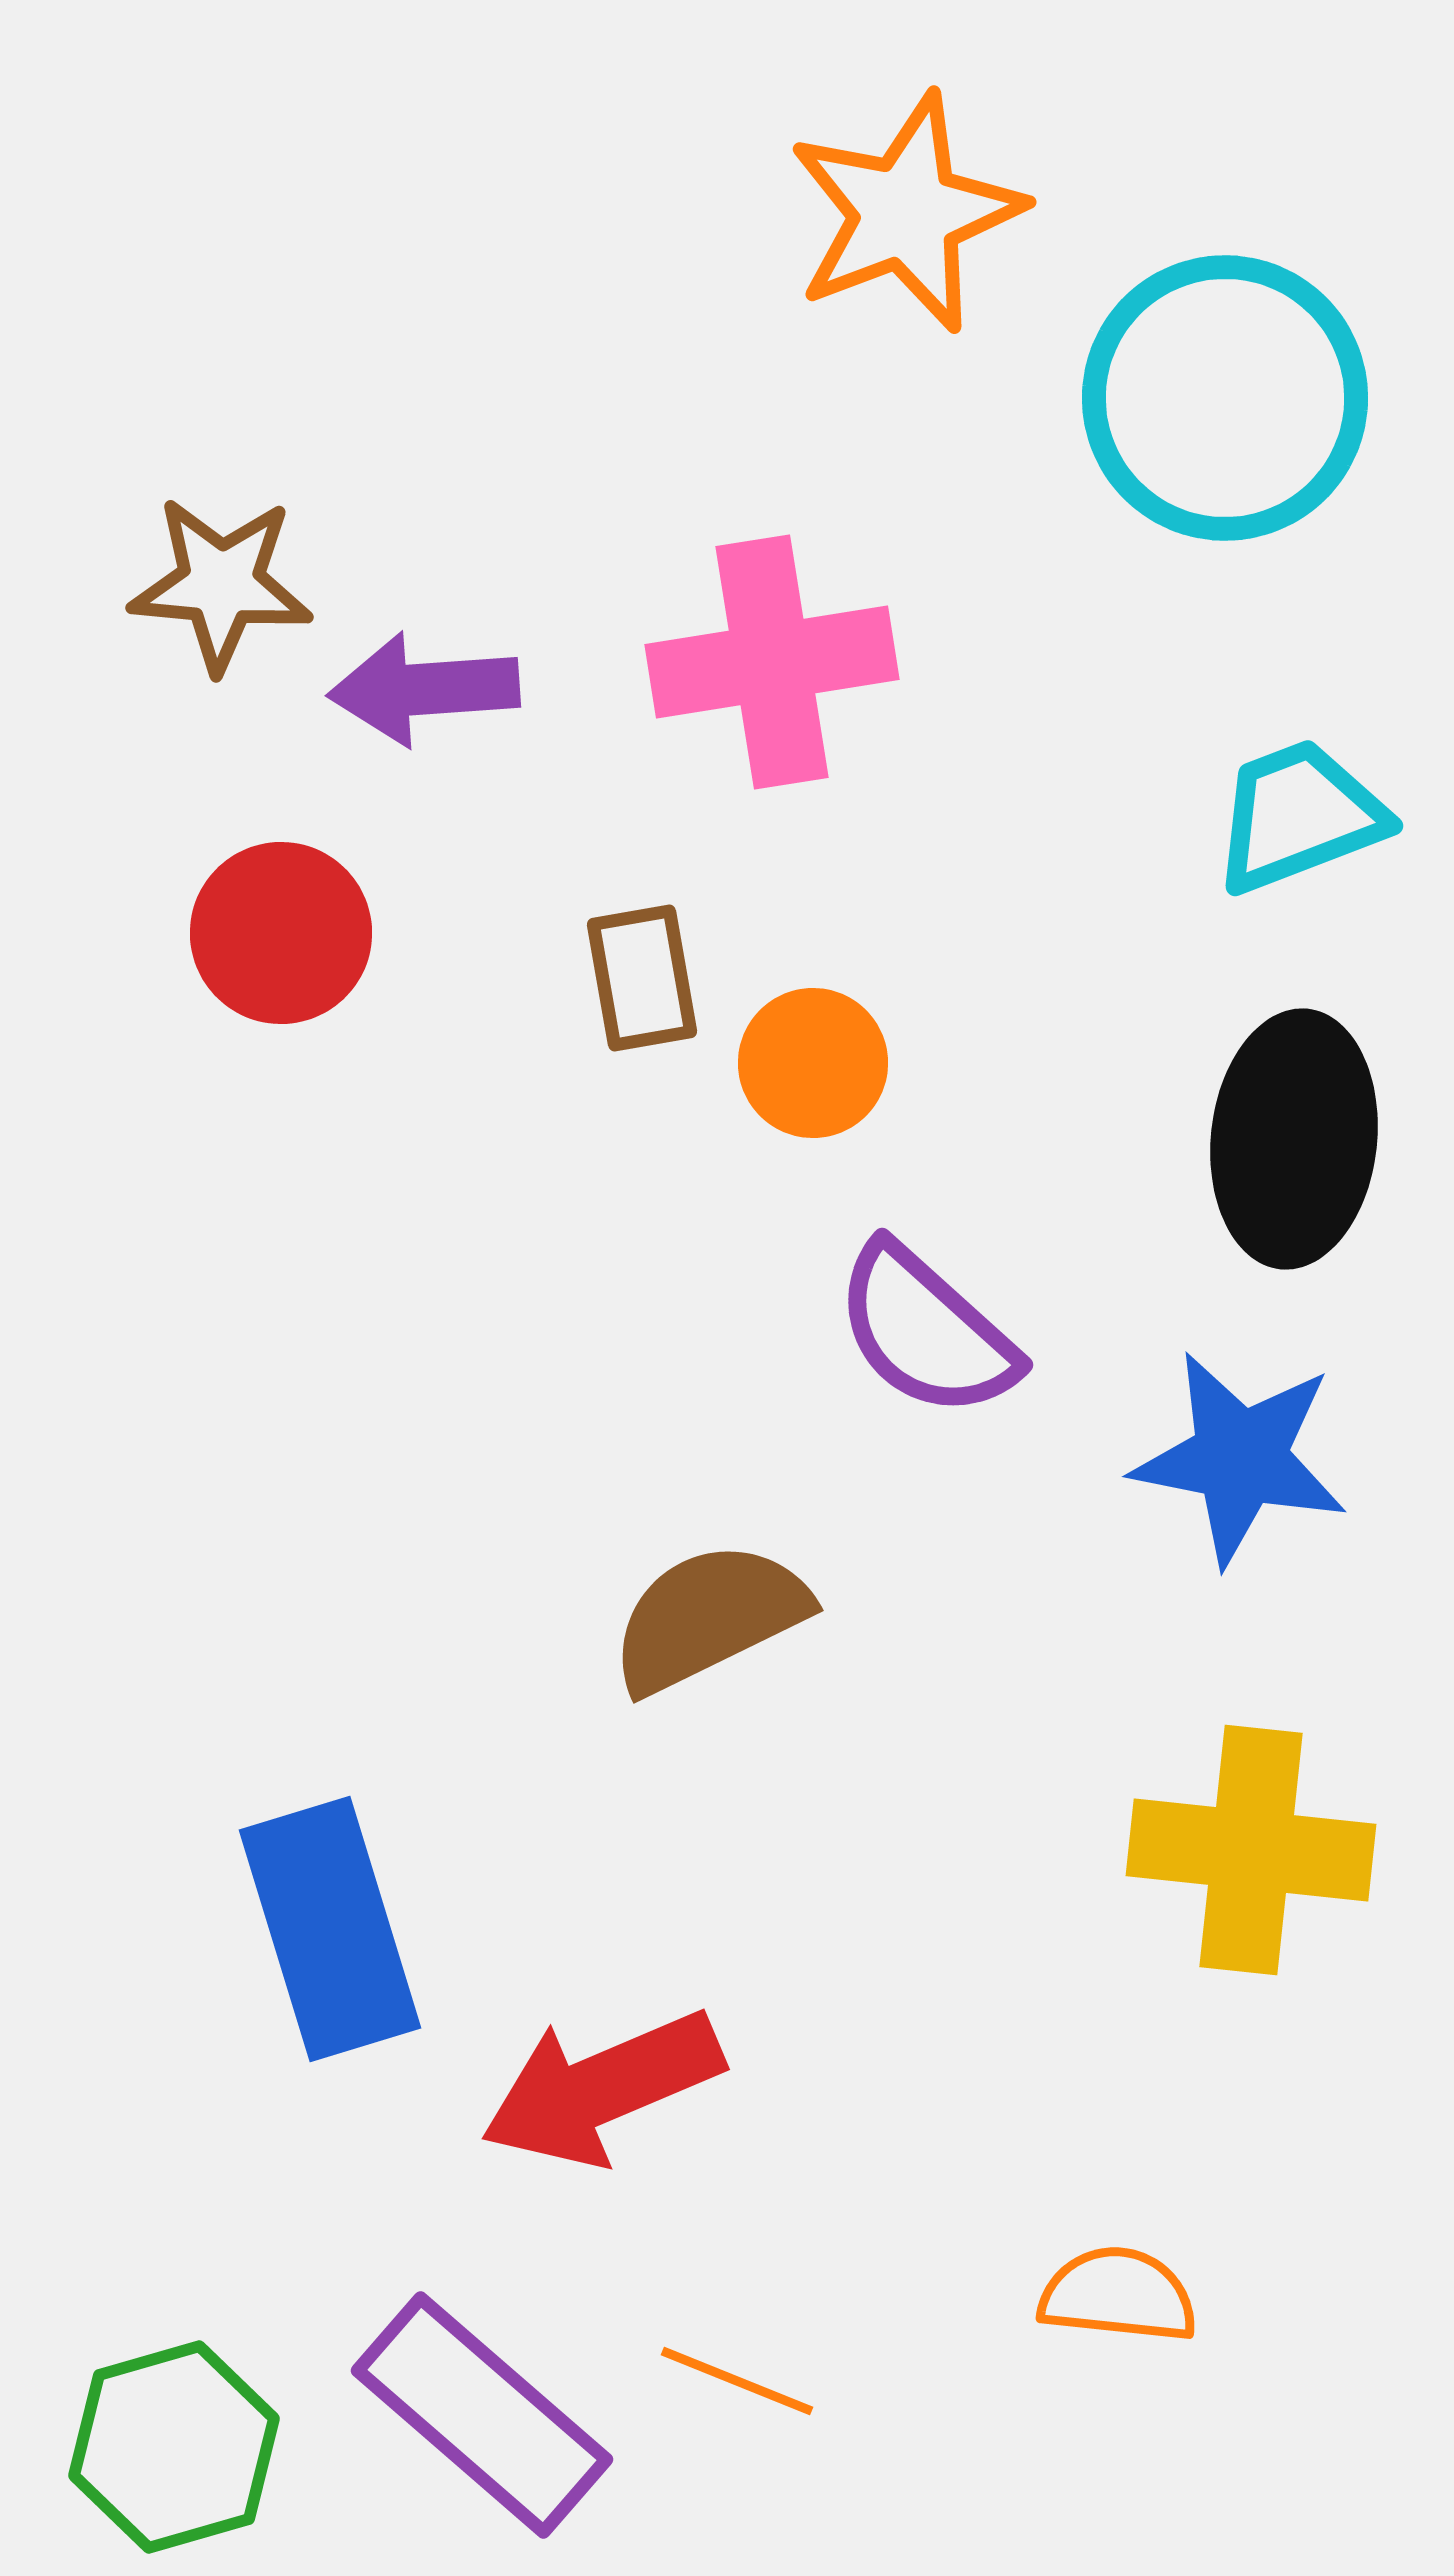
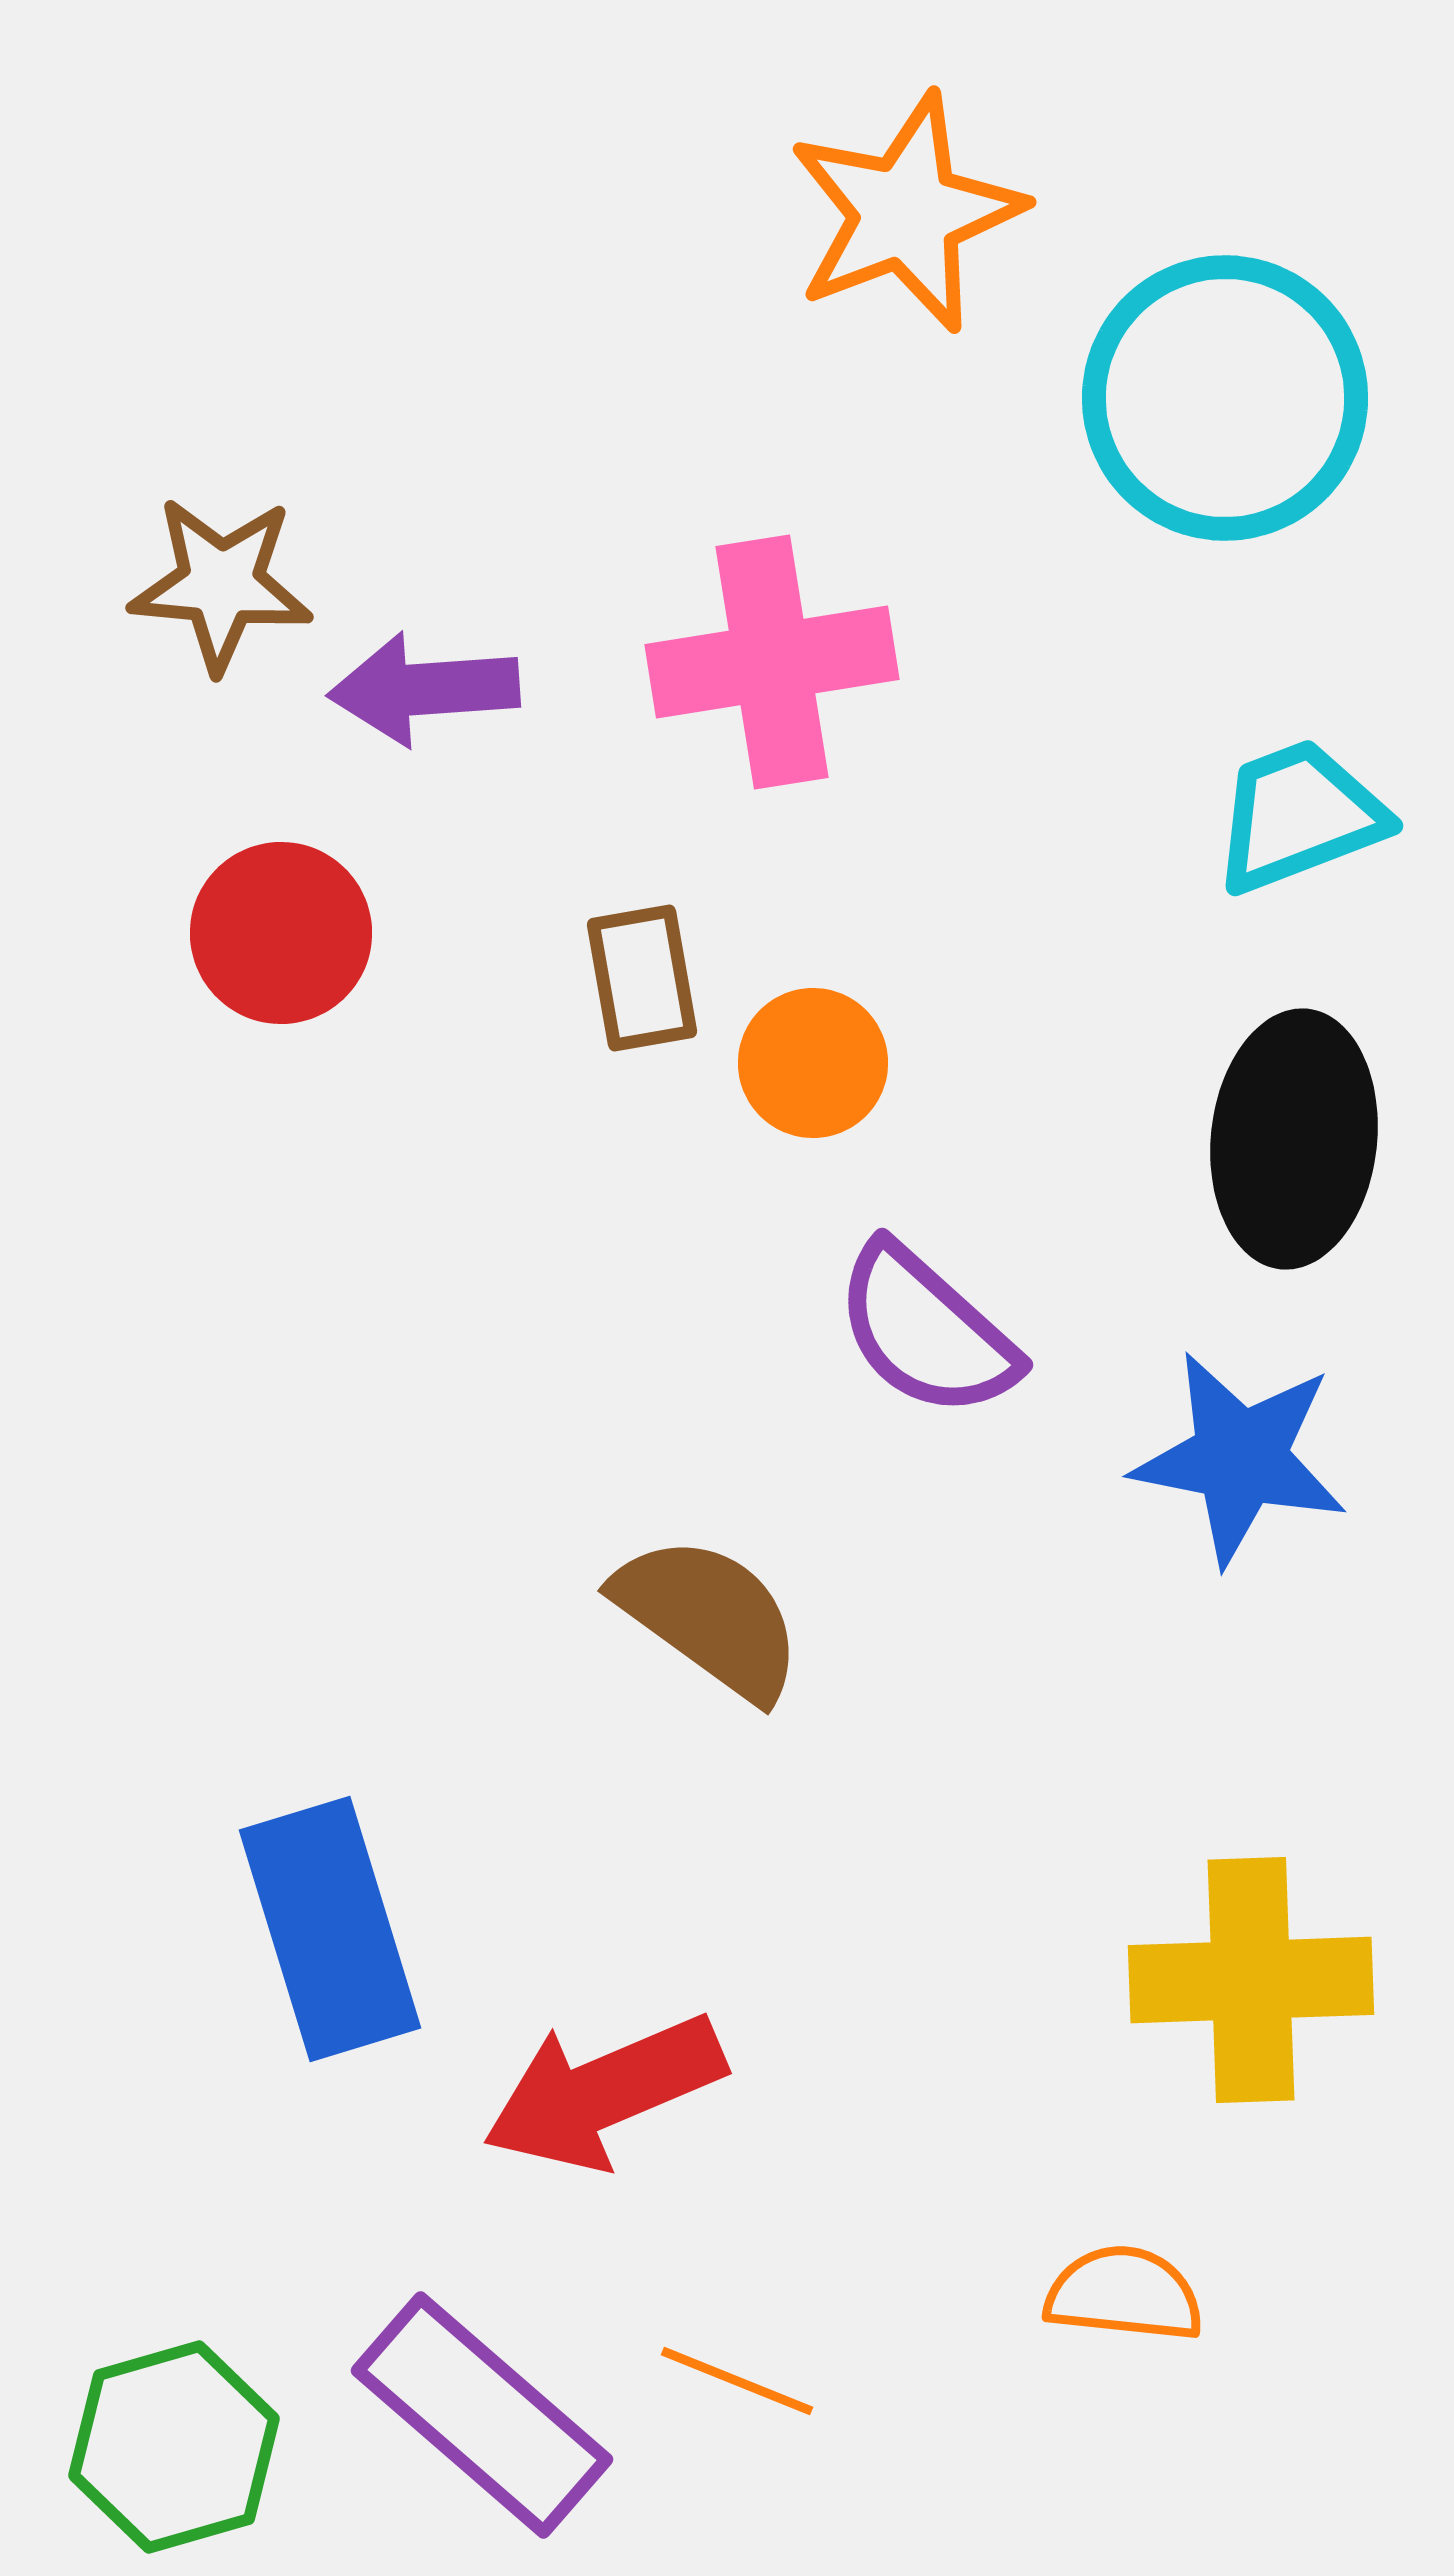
brown semicircle: rotated 62 degrees clockwise
yellow cross: moved 130 px down; rotated 8 degrees counterclockwise
red arrow: moved 2 px right, 4 px down
orange semicircle: moved 6 px right, 1 px up
